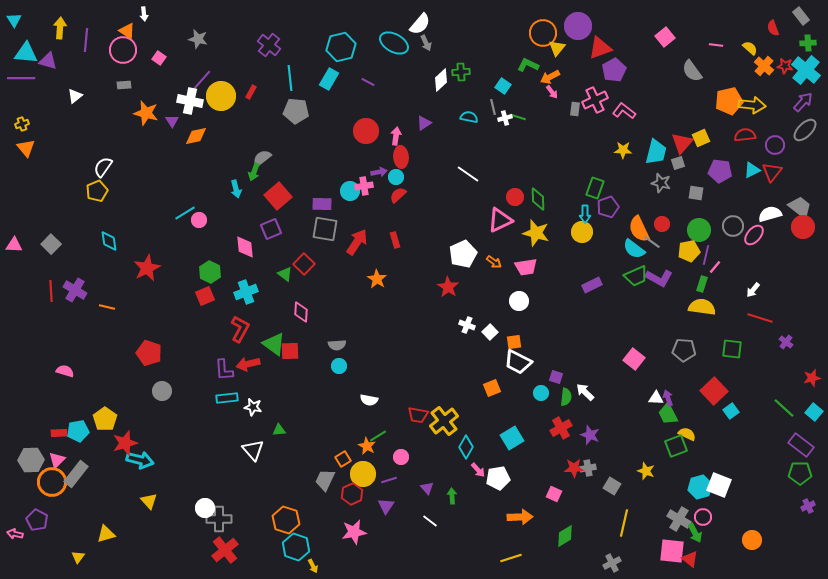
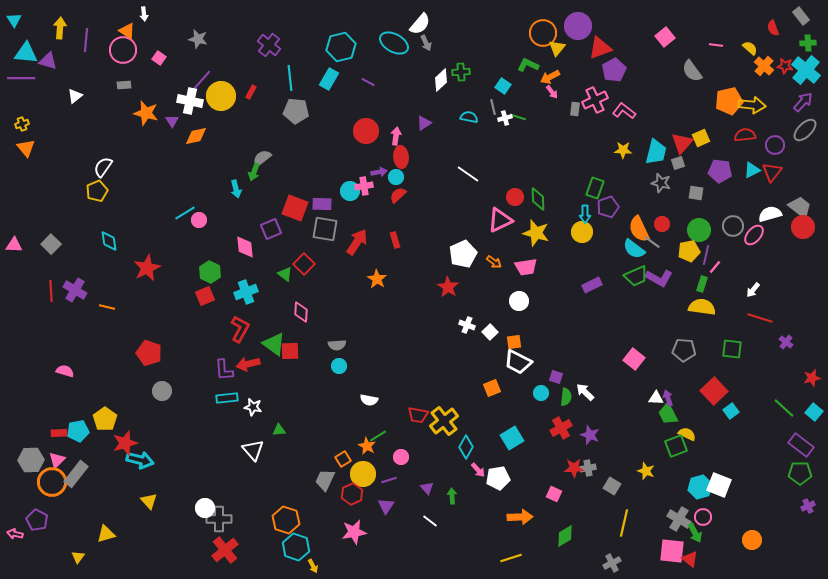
red square at (278, 196): moved 17 px right, 12 px down; rotated 28 degrees counterclockwise
